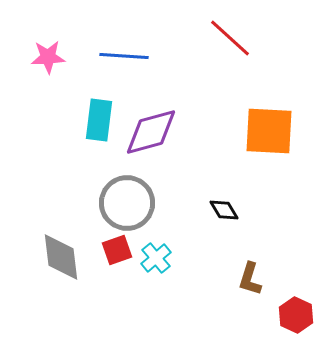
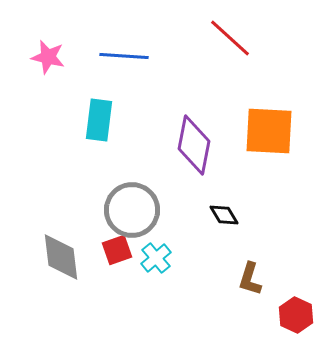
pink star: rotated 16 degrees clockwise
purple diamond: moved 43 px right, 13 px down; rotated 64 degrees counterclockwise
gray circle: moved 5 px right, 7 px down
black diamond: moved 5 px down
